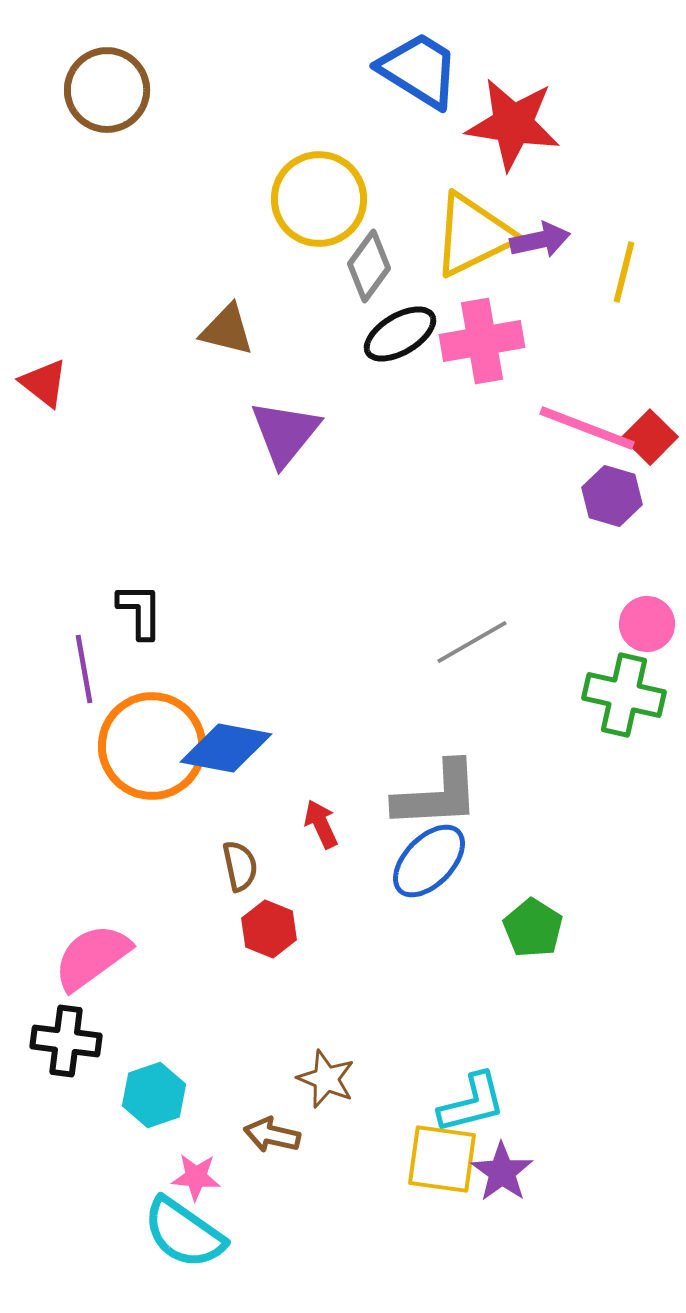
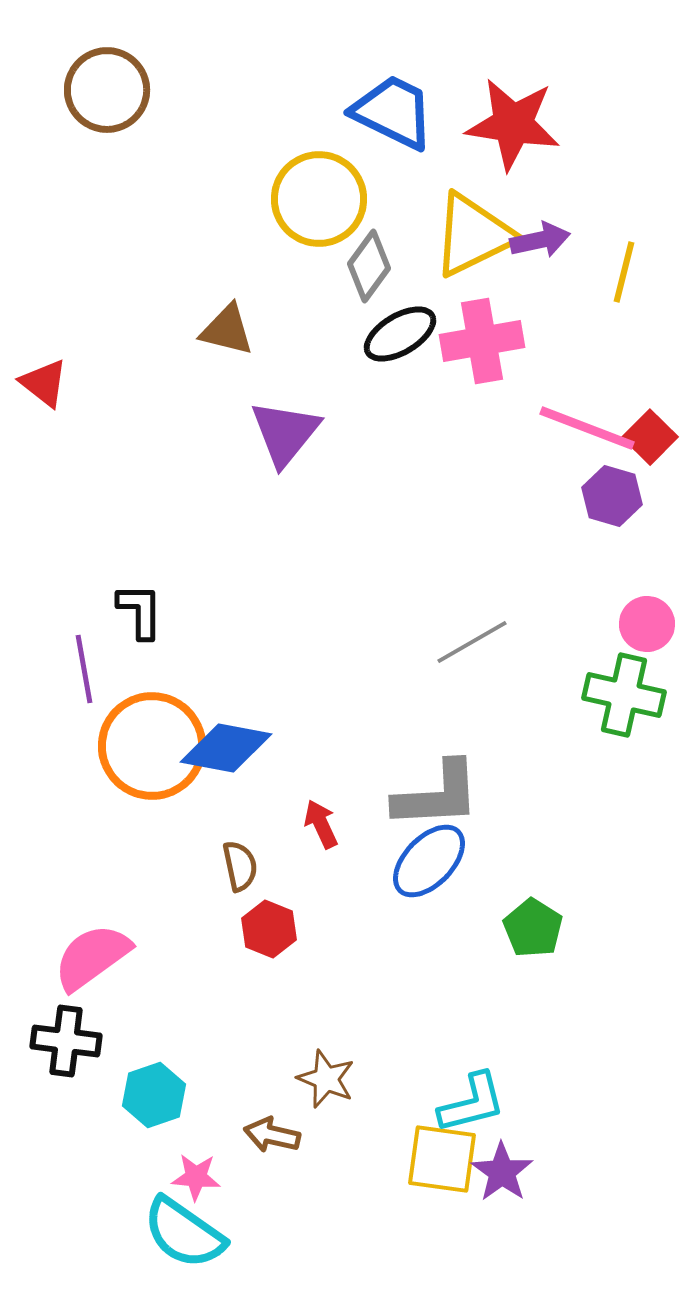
blue trapezoid: moved 26 px left, 42 px down; rotated 6 degrees counterclockwise
